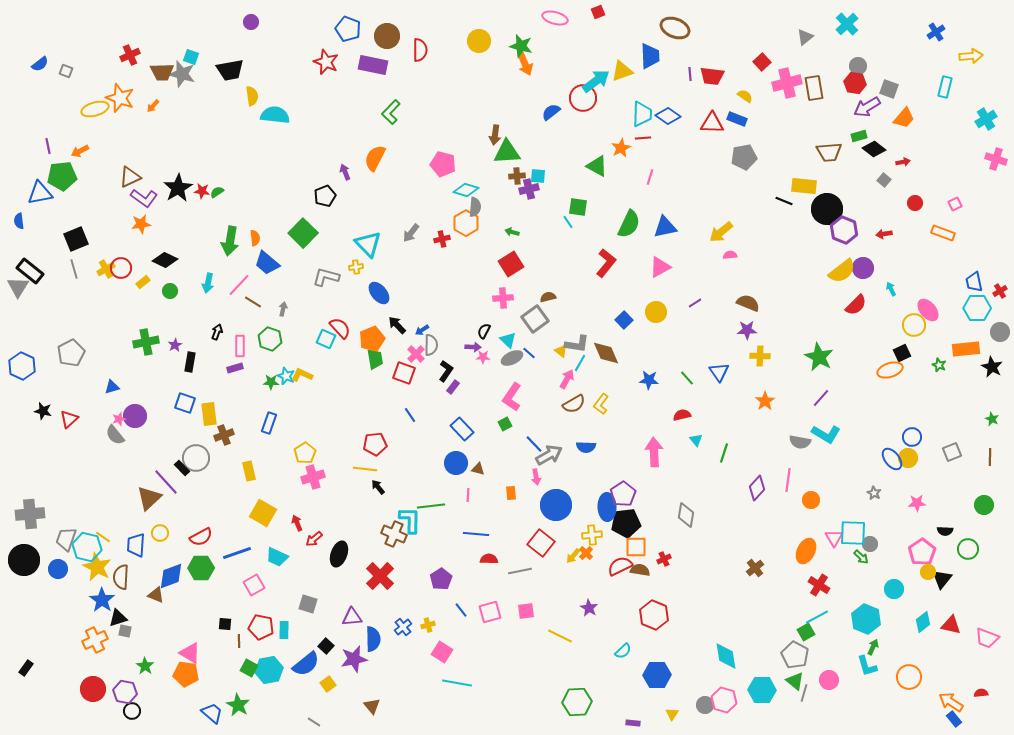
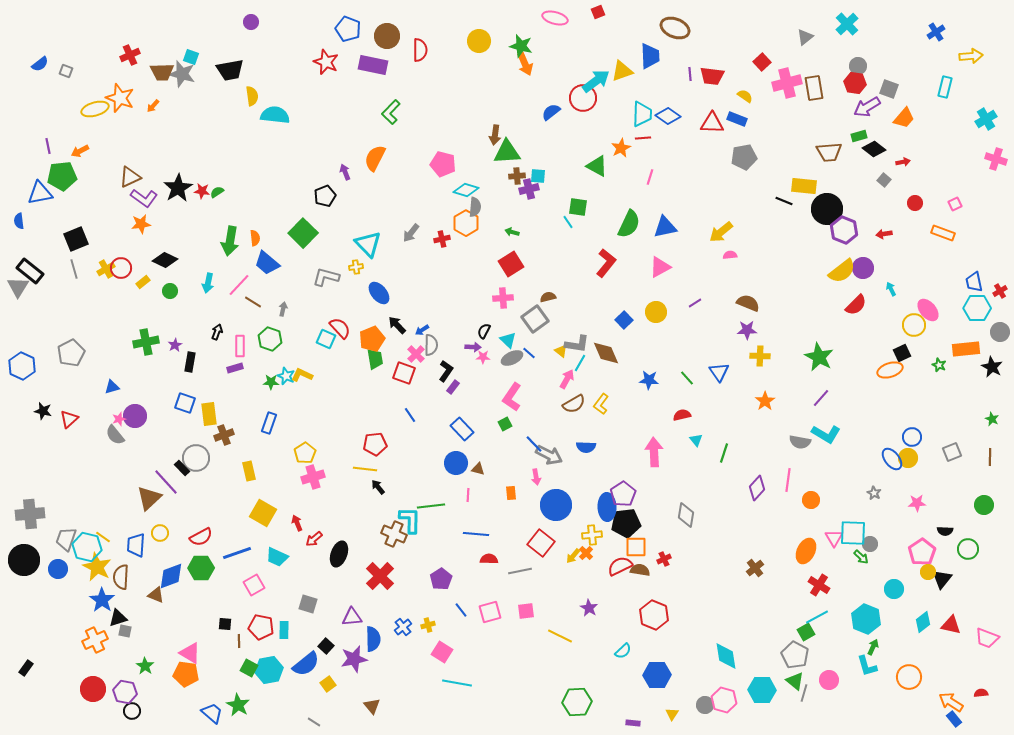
gray arrow at (549, 455): rotated 56 degrees clockwise
